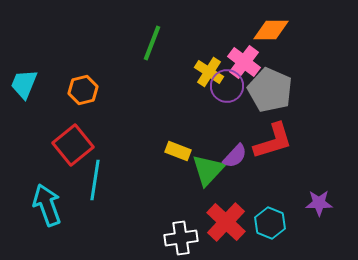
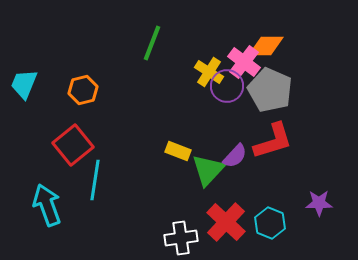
orange diamond: moved 5 px left, 16 px down
